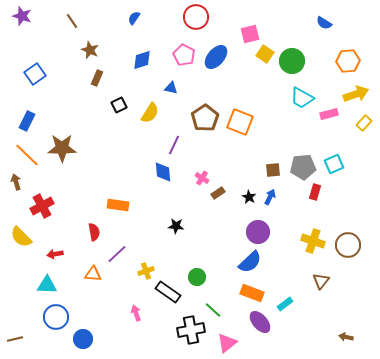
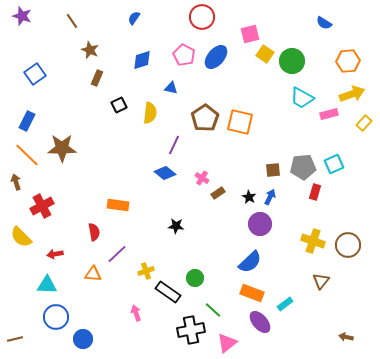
red circle at (196, 17): moved 6 px right
yellow arrow at (356, 94): moved 4 px left
yellow semicircle at (150, 113): rotated 25 degrees counterclockwise
orange square at (240, 122): rotated 8 degrees counterclockwise
blue diamond at (163, 172): moved 2 px right, 1 px down; rotated 45 degrees counterclockwise
purple circle at (258, 232): moved 2 px right, 8 px up
green circle at (197, 277): moved 2 px left, 1 px down
